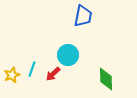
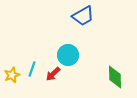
blue trapezoid: rotated 50 degrees clockwise
green diamond: moved 9 px right, 2 px up
